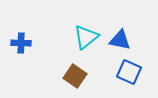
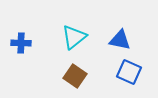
cyan triangle: moved 12 px left
